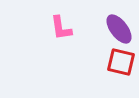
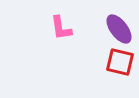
red square: moved 1 px left
